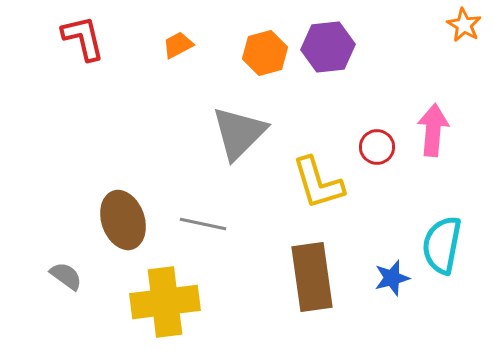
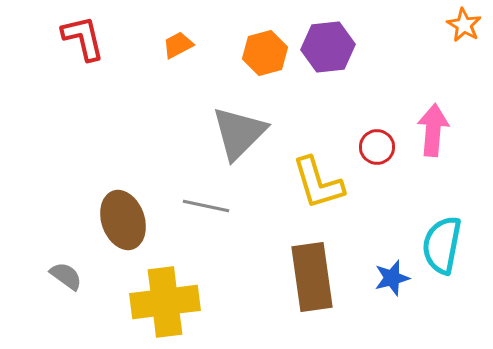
gray line: moved 3 px right, 18 px up
